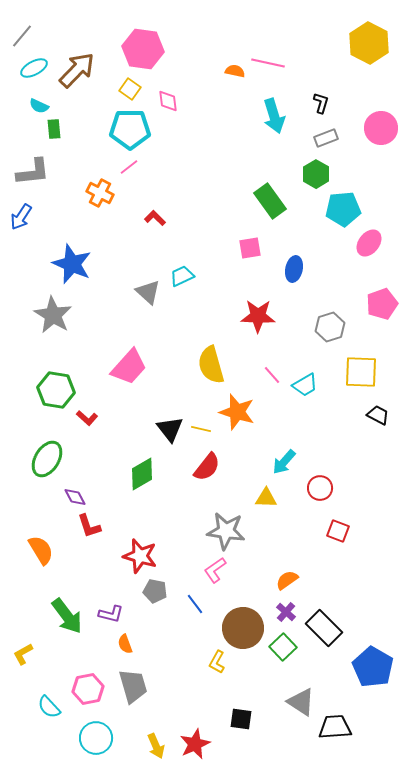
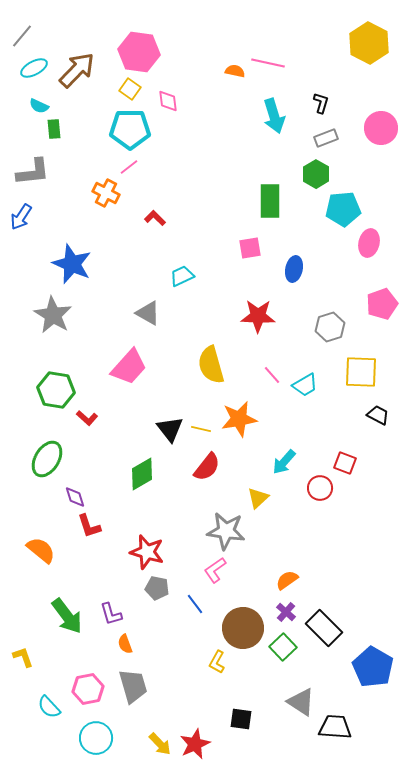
pink hexagon at (143, 49): moved 4 px left, 3 px down
orange cross at (100, 193): moved 6 px right
green rectangle at (270, 201): rotated 36 degrees clockwise
pink ellipse at (369, 243): rotated 24 degrees counterclockwise
gray triangle at (148, 292): moved 21 px down; rotated 12 degrees counterclockwise
orange star at (237, 412): moved 2 px right, 7 px down; rotated 27 degrees counterclockwise
purple diamond at (75, 497): rotated 10 degrees clockwise
yellow triangle at (266, 498): moved 8 px left; rotated 45 degrees counterclockwise
red square at (338, 531): moved 7 px right, 68 px up
orange semicircle at (41, 550): rotated 20 degrees counterclockwise
red star at (140, 556): moved 7 px right, 4 px up
gray pentagon at (155, 591): moved 2 px right, 3 px up
purple L-shape at (111, 614): rotated 60 degrees clockwise
yellow L-shape at (23, 654): moved 3 px down; rotated 100 degrees clockwise
black trapezoid at (335, 727): rotated 8 degrees clockwise
yellow arrow at (156, 746): moved 4 px right, 2 px up; rotated 20 degrees counterclockwise
